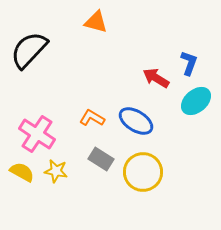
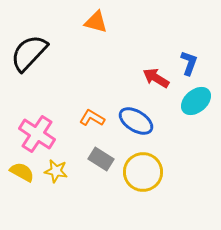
black semicircle: moved 3 px down
